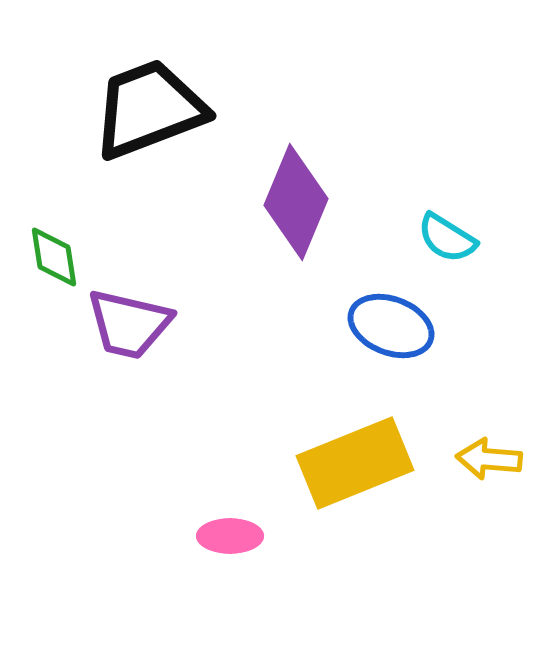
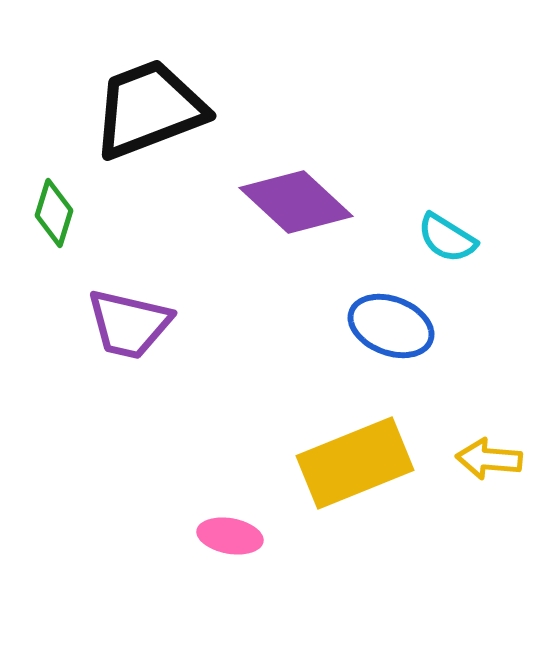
purple diamond: rotated 70 degrees counterclockwise
green diamond: moved 44 px up; rotated 26 degrees clockwise
pink ellipse: rotated 10 degrees clockwise
